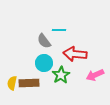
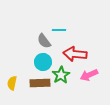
cyan circle: moved 1 px left, 1 px up
pink arrow: moved 6 px left
brown rectangle: moved 11 px right
